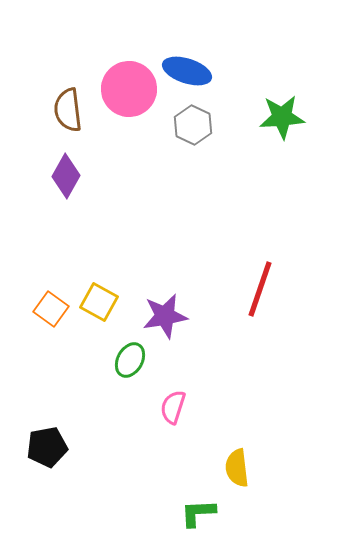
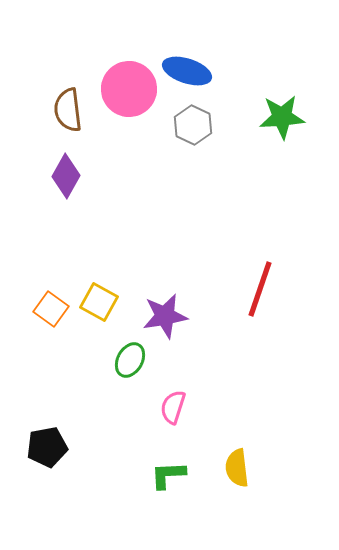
green L-shape: moved 30 px left, 38 px up
